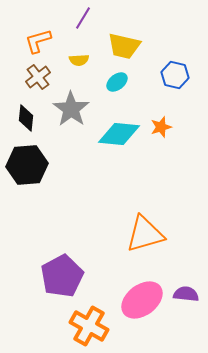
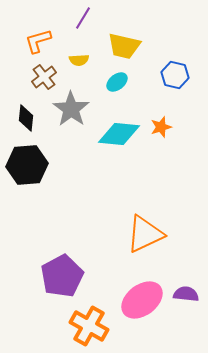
brown cross: moved 6 px right
orange triangle: rotated 9 degrees counterclockwise
